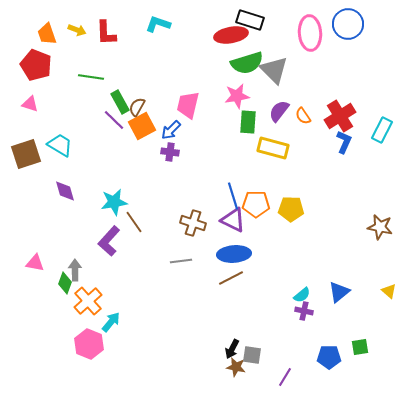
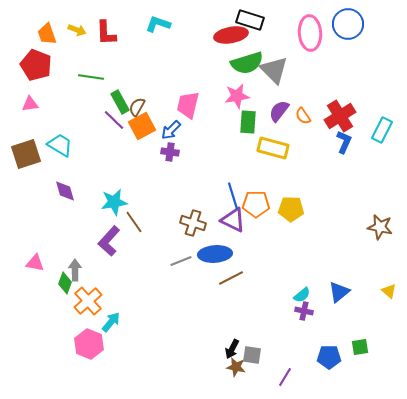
pink triangle at (30, 104): rotated 24 degrees counterclockwise
blue ellipse at (234, 254): moved 19 px left
gray line at (181, 261): rotated 15 degrees counterclockwise
